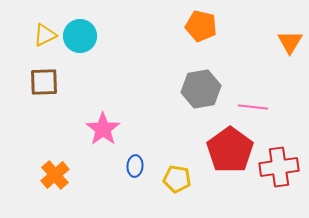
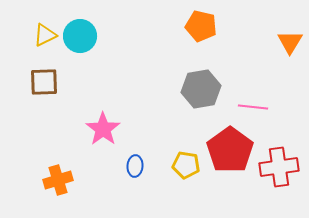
orange cross: moved 3 px right, 5 px down; rotated 24 degrees clockwise
yellow pentagon: moved 9 px right, 14 px up
